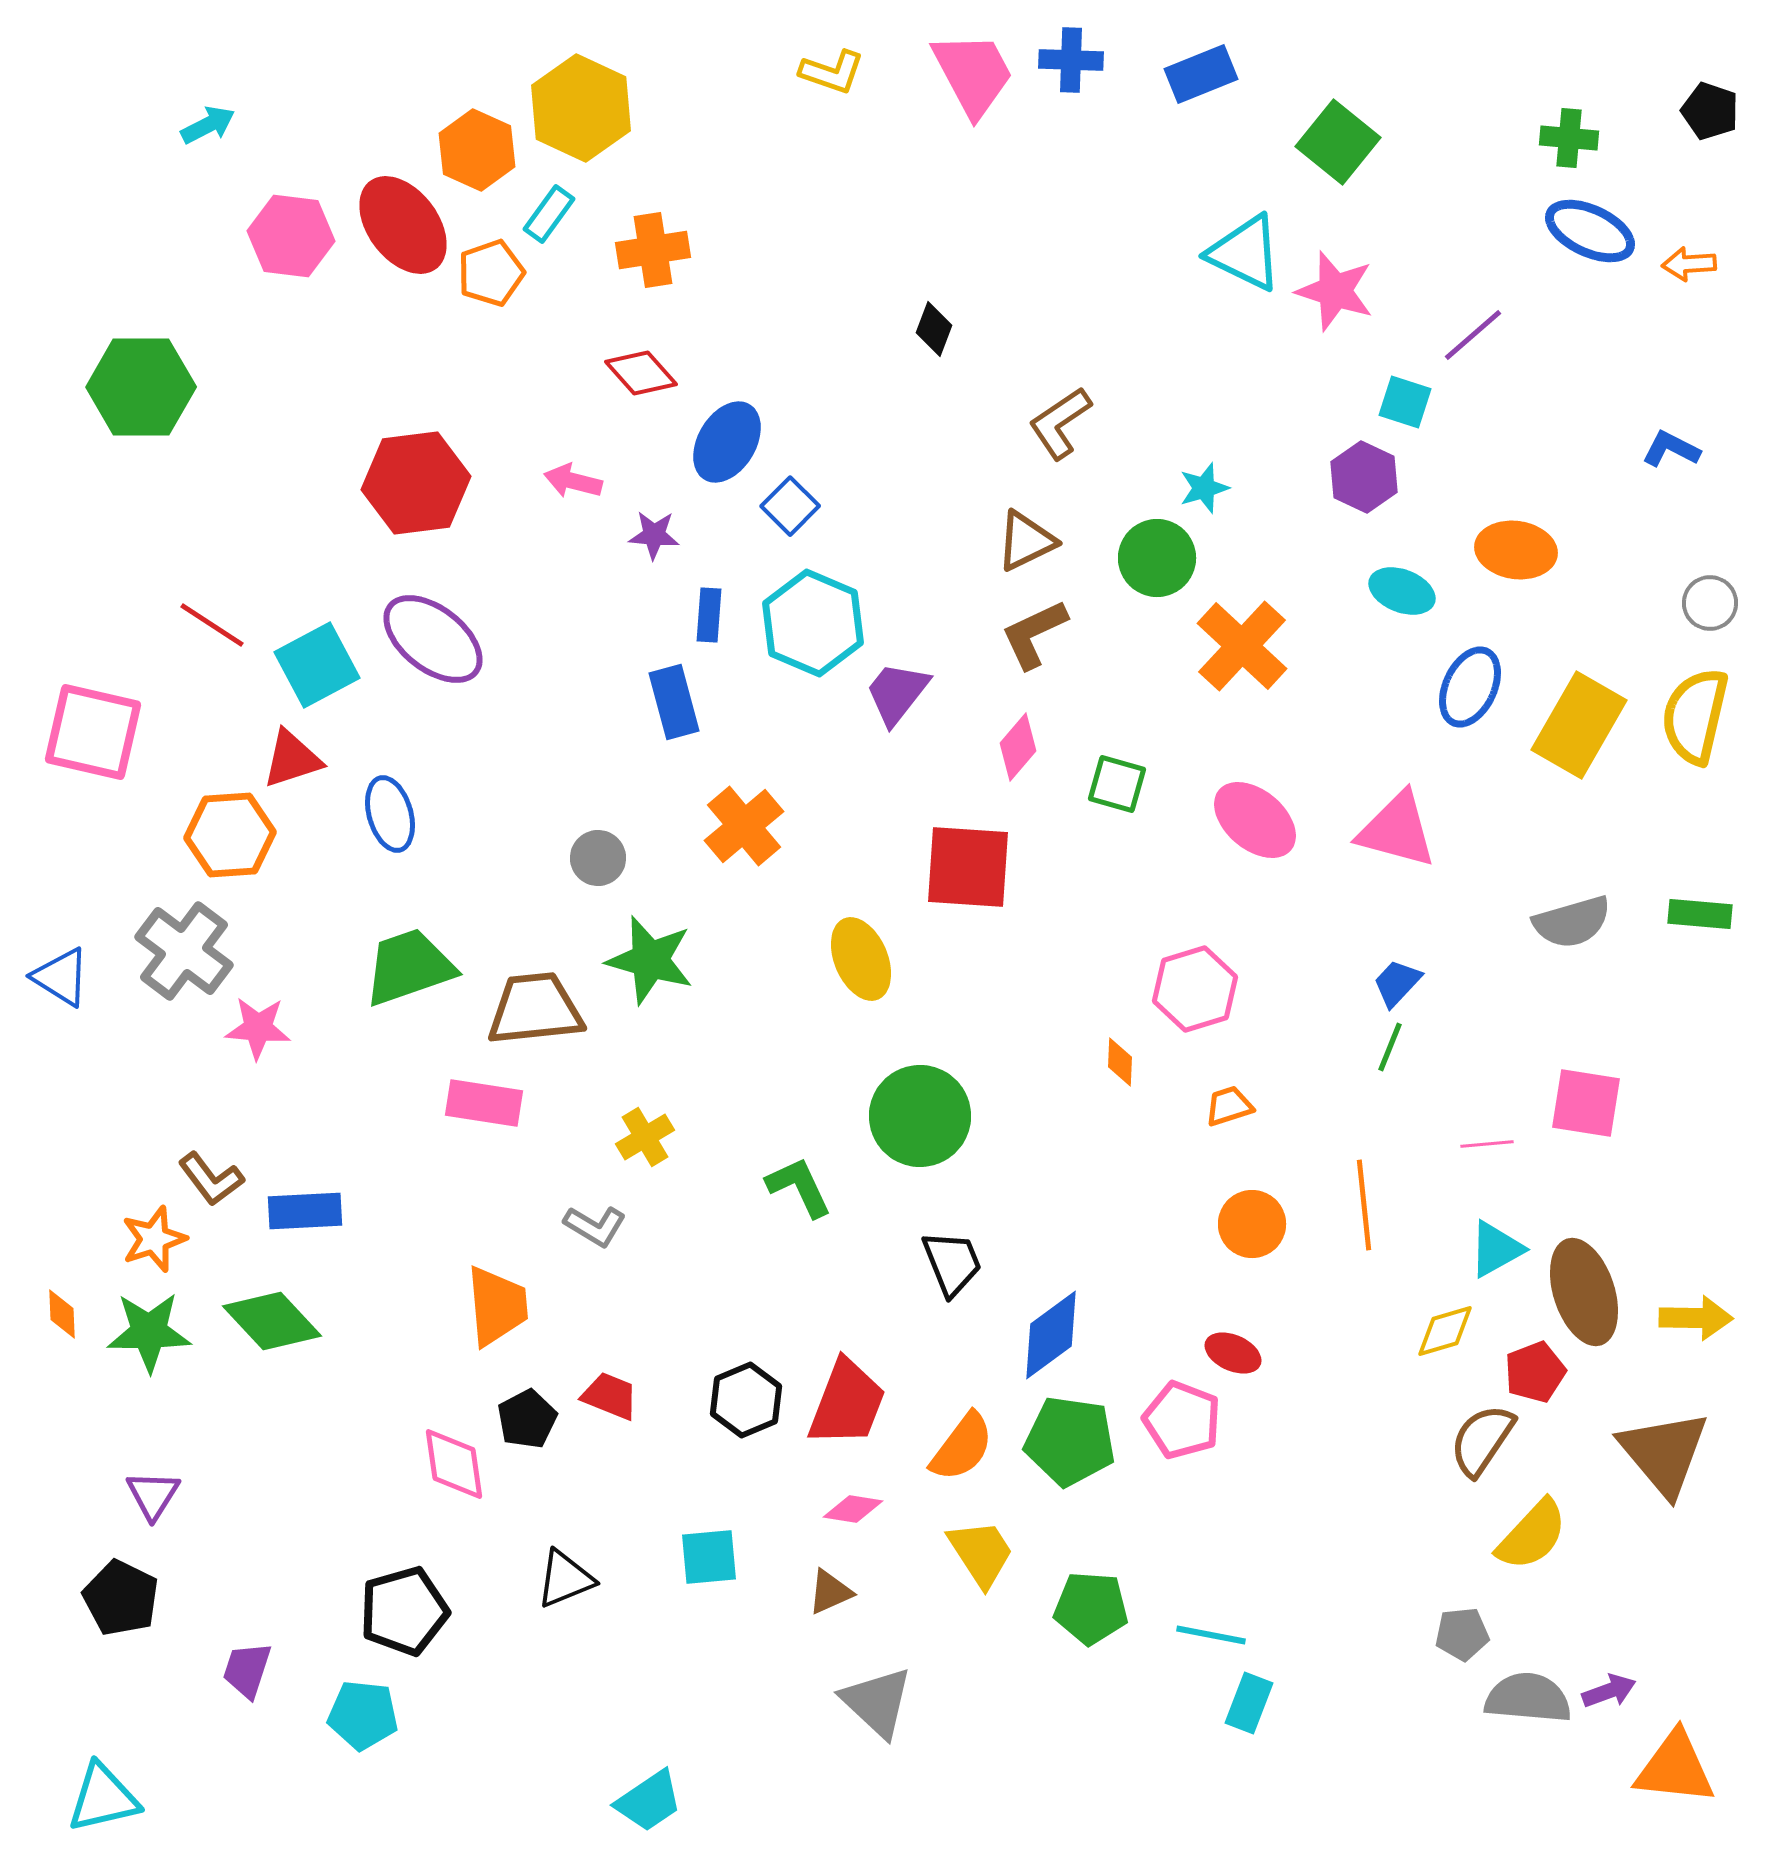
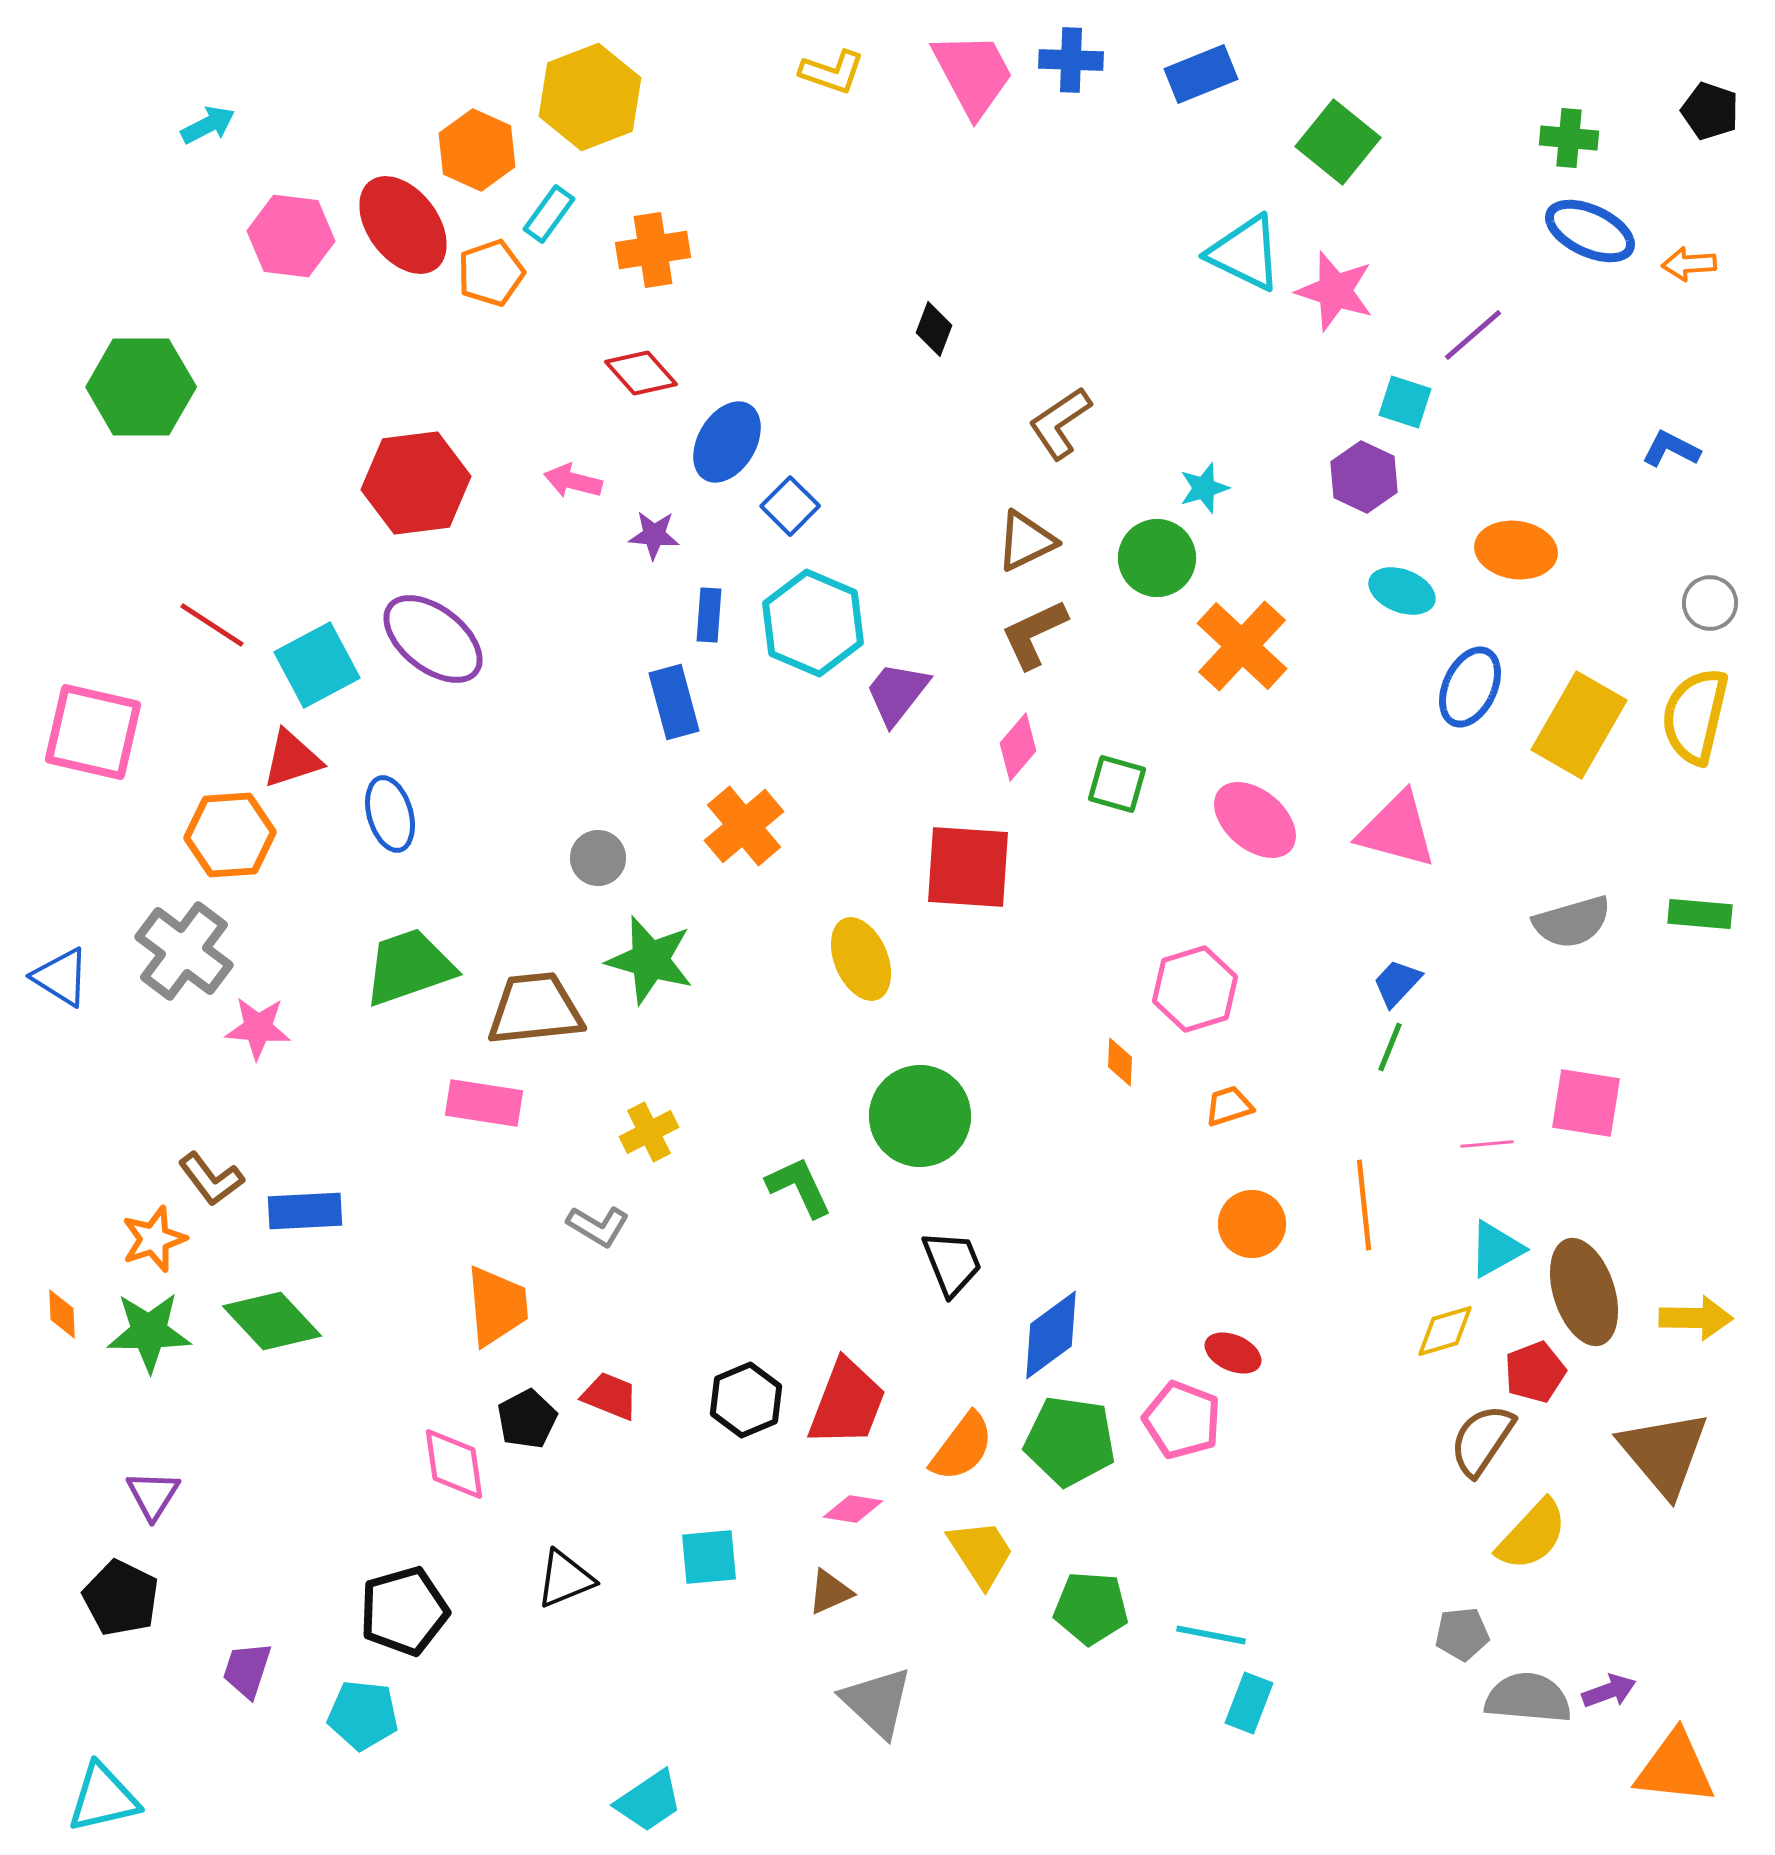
yellow hexagon at (581, 108): moved 9 px right, 11 px up; rotated 14 degrees clockwise
yellow cross at (645, 1137): moved 4 px right, 5 px up; rotated 4 degrees clockwise
gray L-shape at (595, 1226): moved 3 px right
